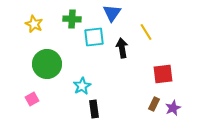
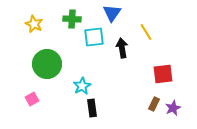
black rectangle: moved 2 px left, 1 px up
